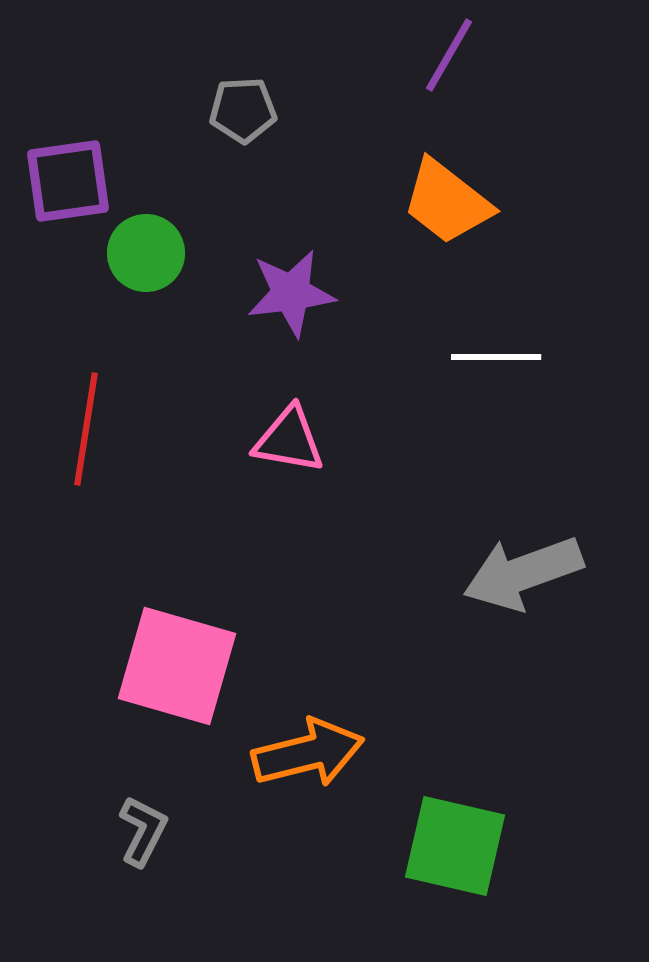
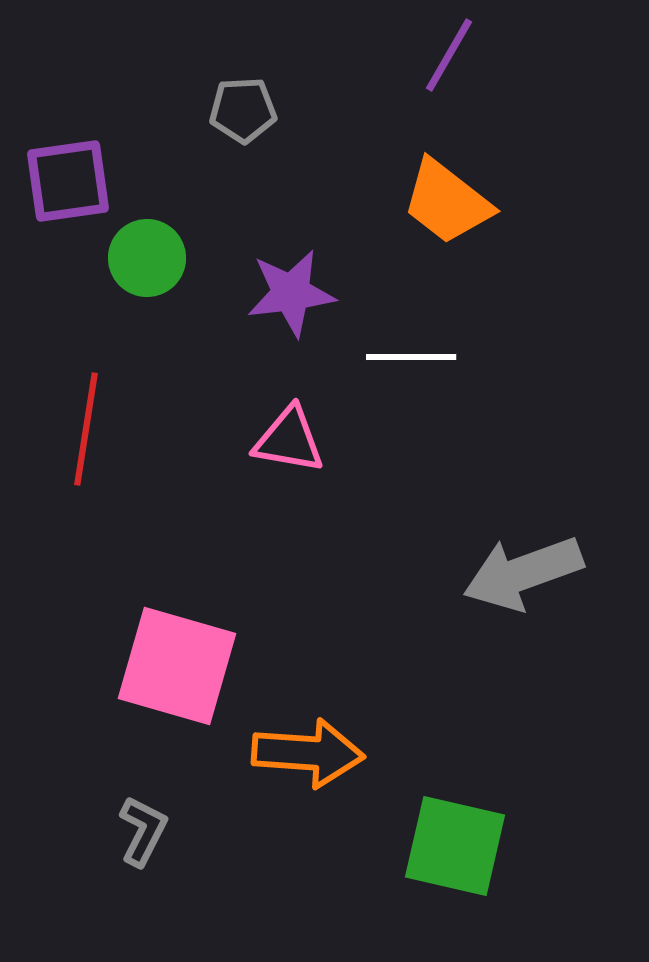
green circle: moved 1 px right, 5 px down
white line: moved 85 px left
orange arrow: rotated 18 degrees clockwise
